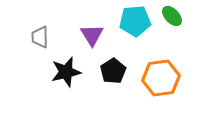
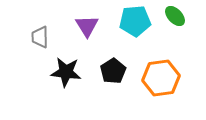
green ellipse: moved 3 px right
purple triangle: moved 5 px left, 9 px up
black star: rotated 20 degrees clockwise
